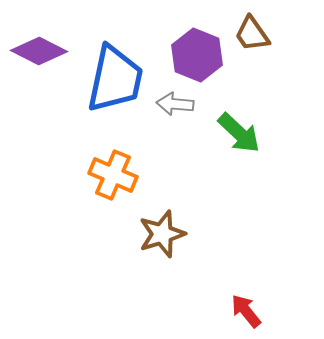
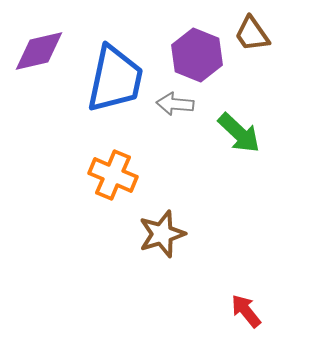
purple diamond: rotated 40 degrees counterclockwise
